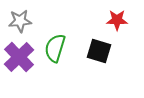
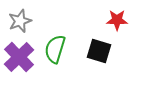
gray star: rotated 15 degrees counterclockwise
green semicircle: moved 1 px down
